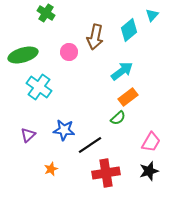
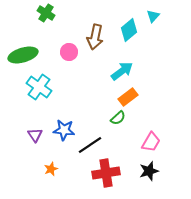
cyan triangle: moved 1 px right, 1 px down
purple triangle: moved 7 px right; rotated 21 degrees counterclockwise
